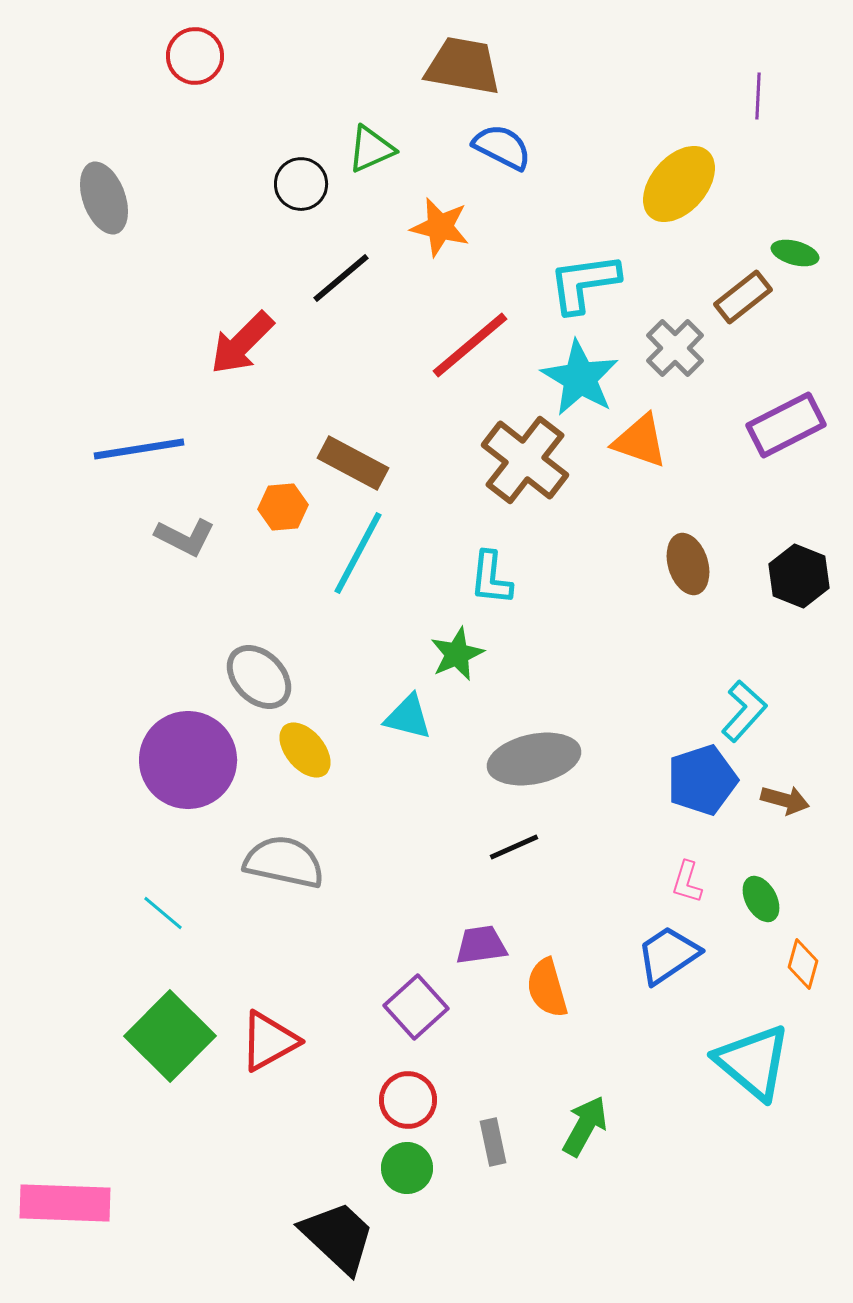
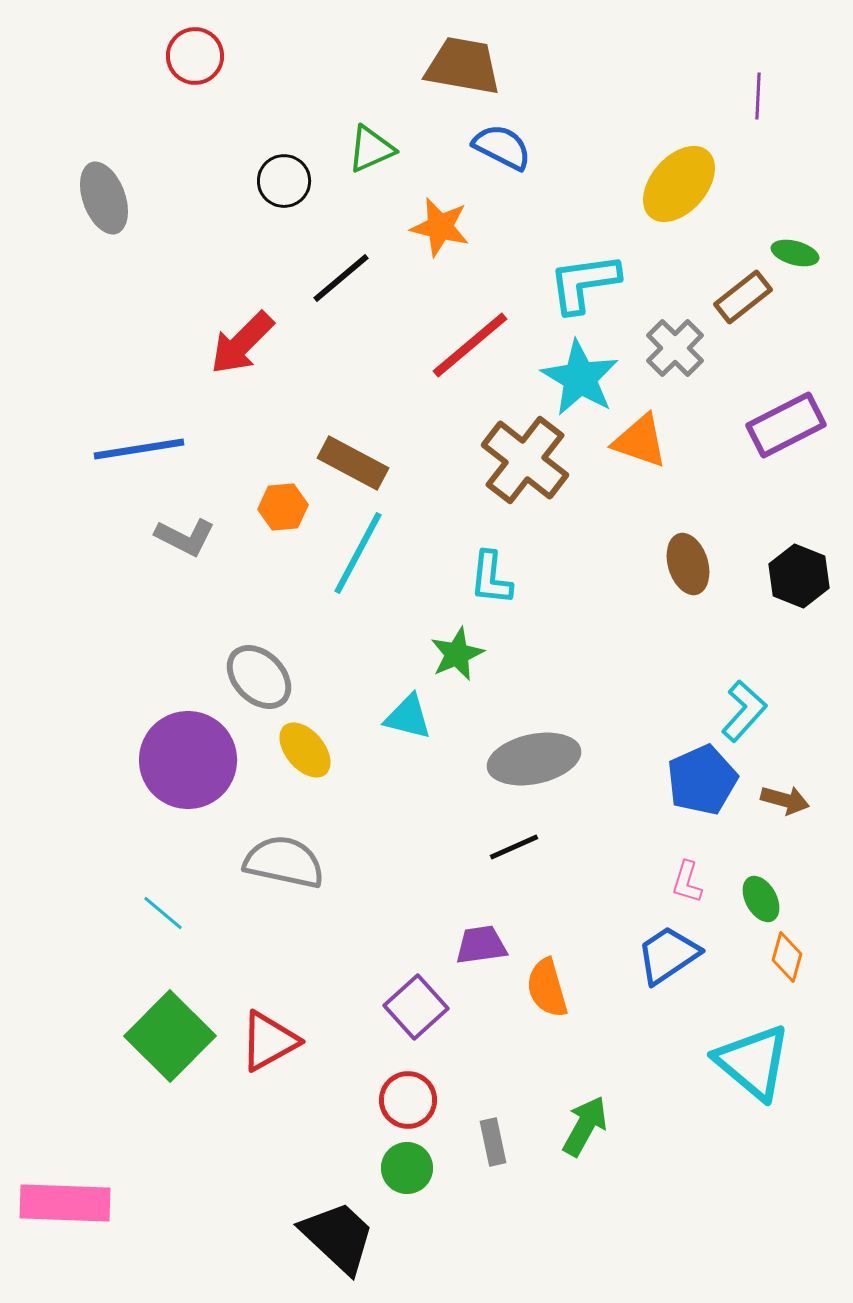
black circle at (301, 184): moved 17 px left, 3 px up
blue pentagon at (702, 780): rotated 6 degrees counterclockwise
orange diamond at (803, 964): moved 16 px left, 7 px up
